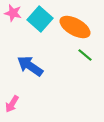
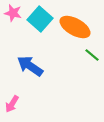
green line: moved 7 px right
